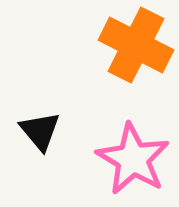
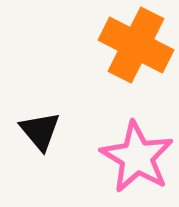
pink star: moved 4 px right, 2 px up
